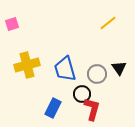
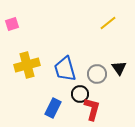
black circle: moved 2 px left
